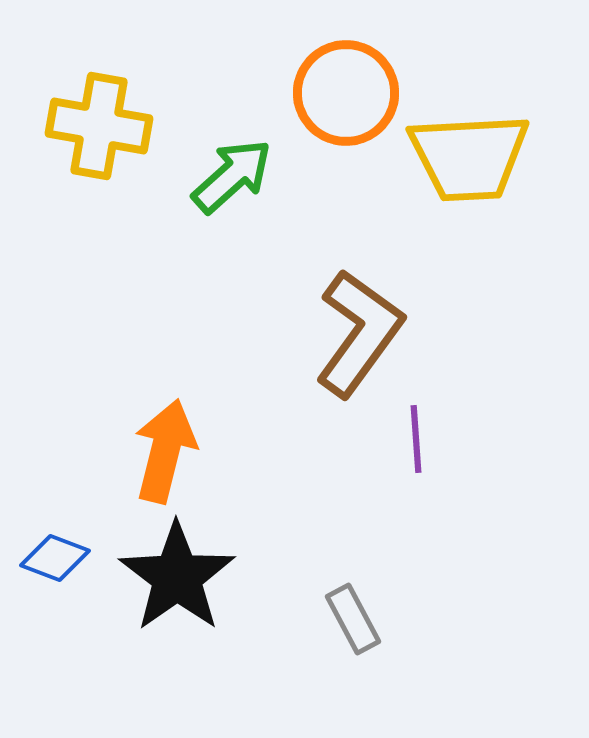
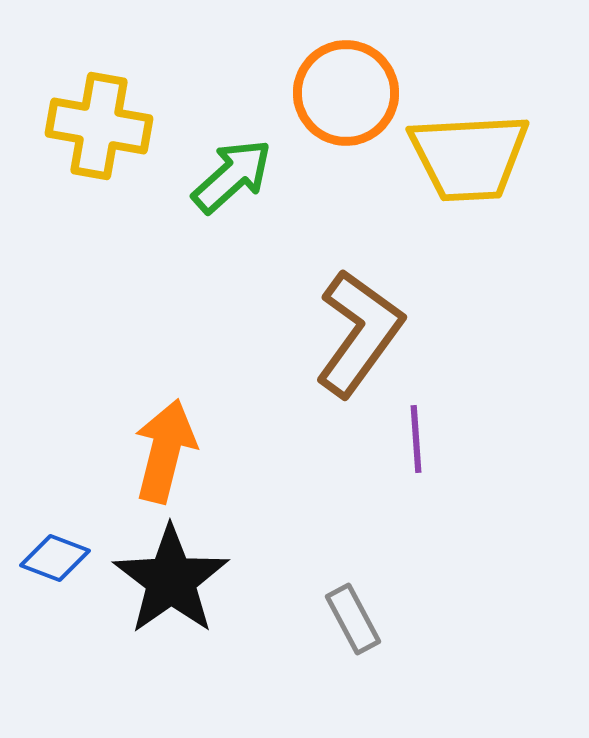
black star: moved 6 px left, 3 px down
